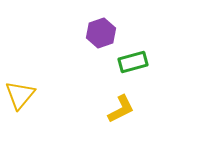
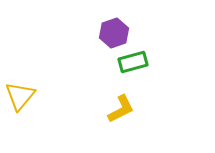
purple hexagon: moved 13 px right
yellow triangle: moved 1 px down
